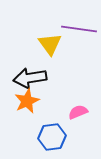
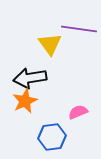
orange star: moved 2 px left
